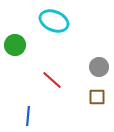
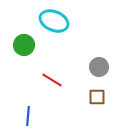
green circle: moved 9 px right
red line: rotated 10 degrees counterclockwise
